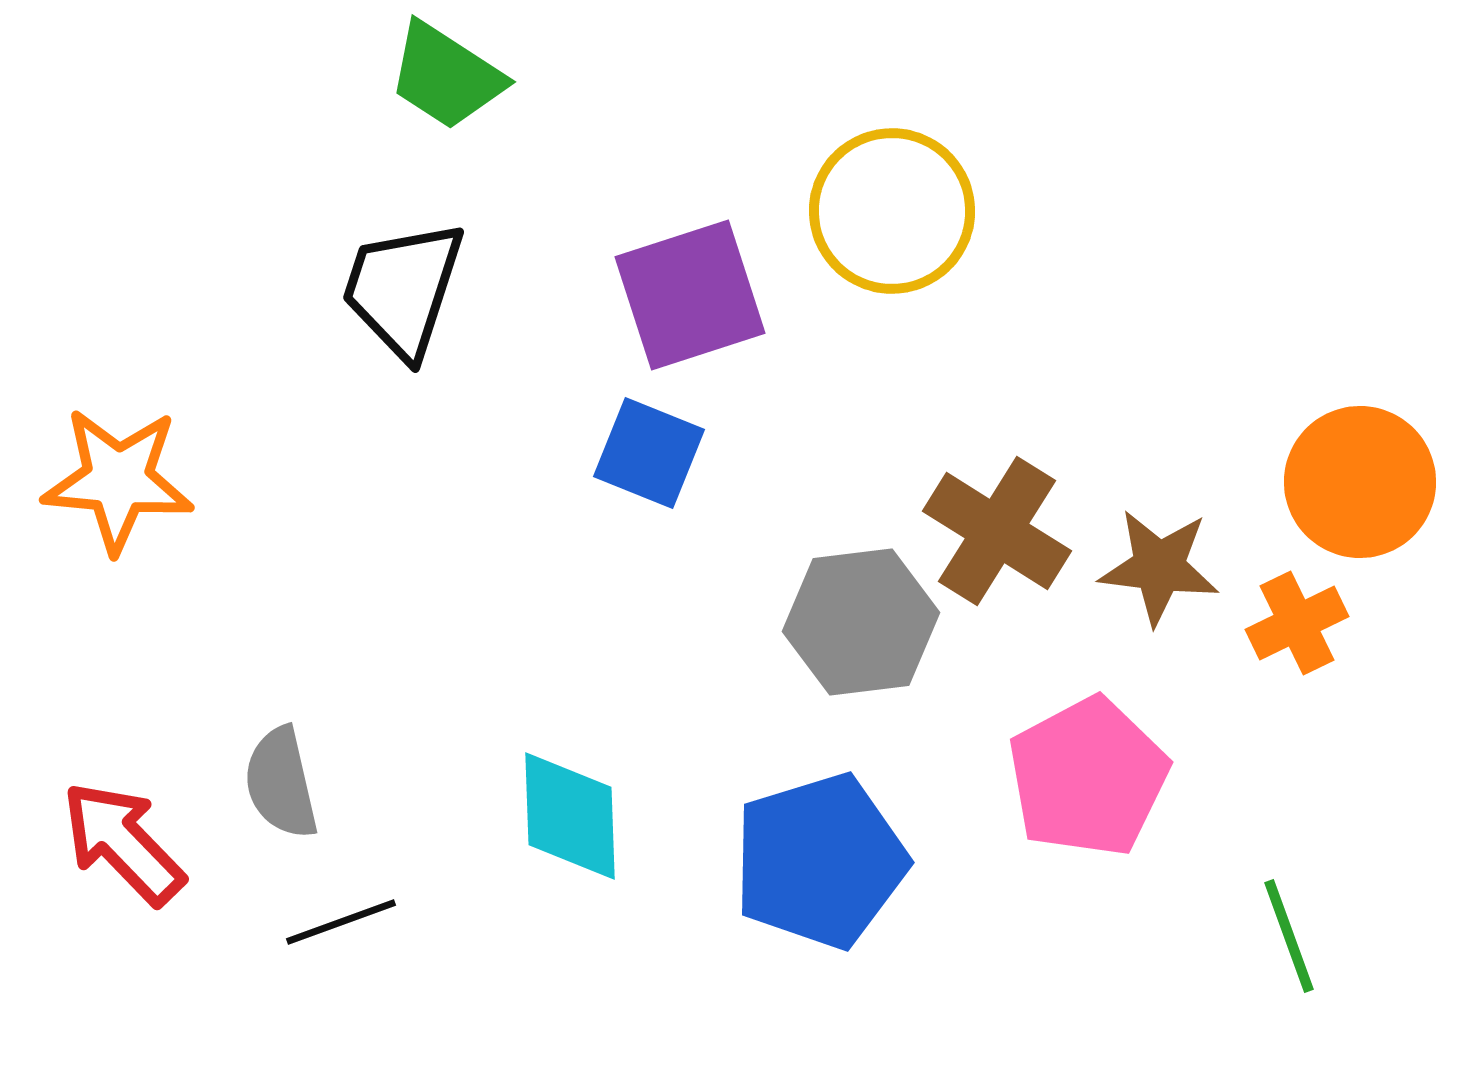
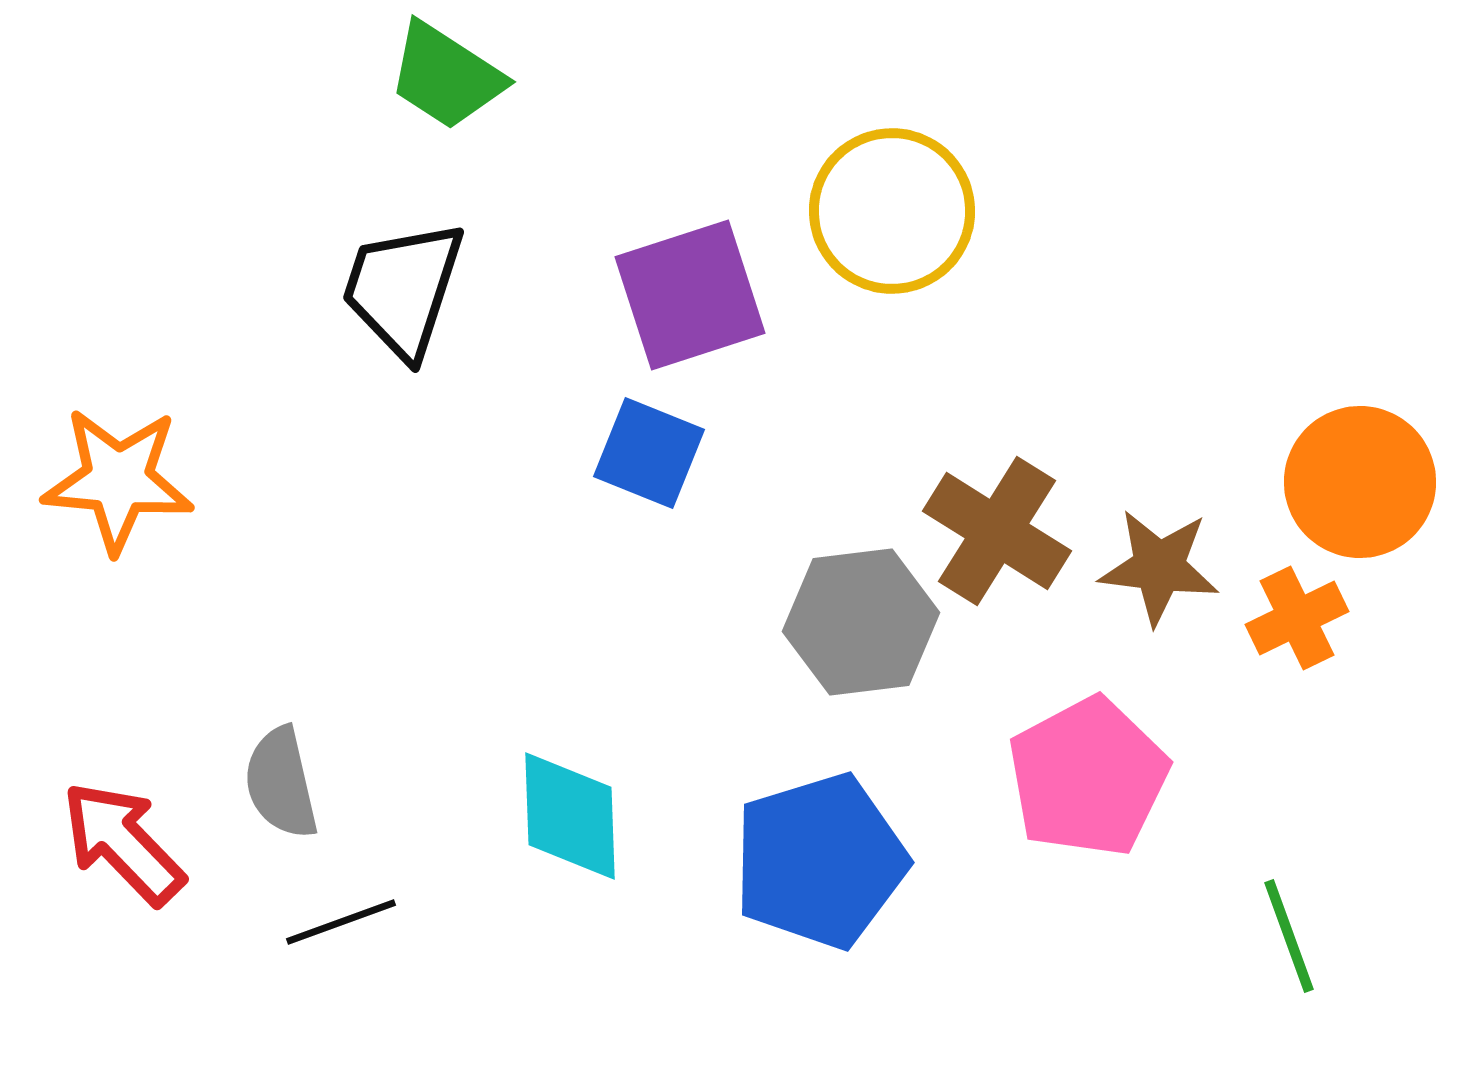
orange cross: moved 5 px up
